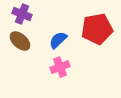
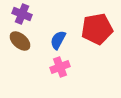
blue semicircle: rotated 18 degrees counterclockwise
